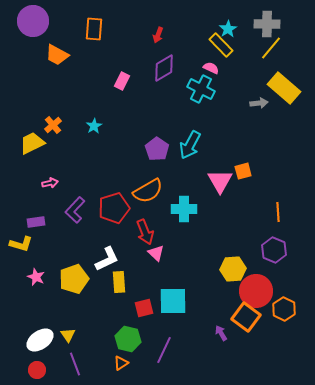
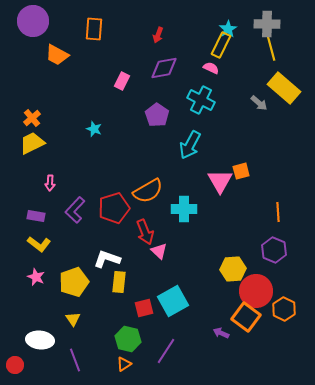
yellow rectangle at (221, 45): rotated 70 degrees clockwise
yellow line at (271, 48): rotated 55 degrees counterclockwise
purple diamond at (164, 68): rotated 20 degrees clockwise
cyan cross at (201, 89): moved 11 px down
gray arrow at (259, 103): rotated 48 degrees clockwise
orange cross at (53, 125): moved 21 px left, 7 px up
cyan star at (94, 126): moved 3 px down; rotated 21 degrees counterclockwise
purple pentagon at (157, 149): moved 34 px up
orange square at (243, 171): moved 2 px left
pink arrow at (50, 183): rotated 105 degrees clockwise
purple rectangle at (36, 222): moved 6 px up; rotated 18 degrees clockwise
yellow L-shape at (21, 244): moved 18 px right; rotated 20 degrees clockwise
pink triangle at (156, 253): moved 3 px right, 2 px up
white L-shape at (107, 259): rotated 136 degrees counterclockwise
yellow pentagon at (74, 279): moved 3 px down
yellow rectangle at (119, 282): rotated 10 degrees clockwise
cyan square at (173, 301): rotated 28 degrees counterclockwise
purple arrow at (221, 333): rotated 35 degrees counterclockwise
yellow triangle at (68, 335): moved 5 px right, 16 px up
white ellipse at (40, 340): rotated 40 degrees clockwise
purple line at (164, 350): moved 2 px right, 1 px down; rotated 8 degrees clockwise
orange triangle at (121, 363): moved 3 px right, 1 px down
purple line at (75, 364): moved 4 px up
red circle at (37, 370): moved 22 px left, 5 px up
